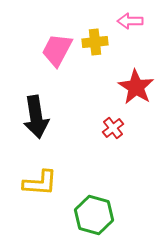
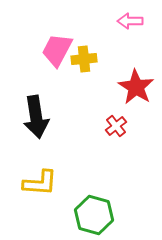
yellow cross: moved 11 px left, 17 px down
red cross: moved 3 px right, 2 px up
